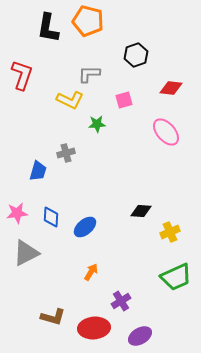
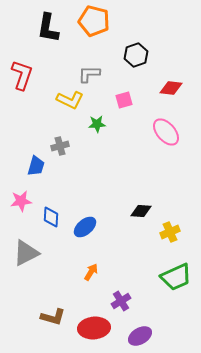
orange pentagon: moved 6 px right
gray cross: moved 6 px left, 7 px up
blue trapezoid: moved 2 px left, 5 px up
pink star: moved 4 px right, 12 px up
